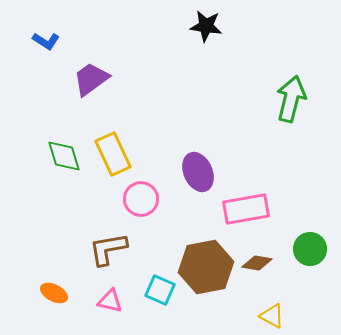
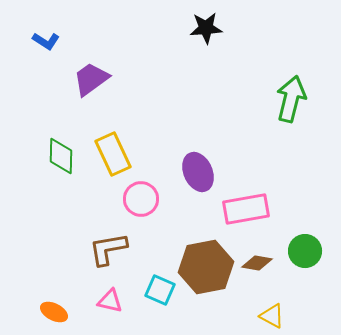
black star: moved 2 px down; rotated 12 degrees counterclockwise
green diamond: moved 3 px left; rotated 18 degrees clockwise
green circle: moved 5 px left, 2 px down
orange ellipse: moved 19 px down
